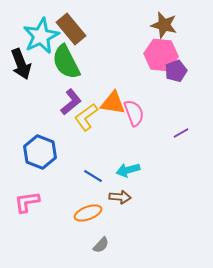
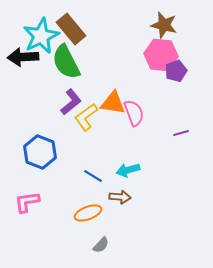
black arrow: moved 2 px right, 7 px up; rotated 108 degrees clockwise
purple line: rotated 14 degrees clockwise
